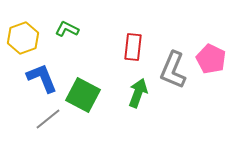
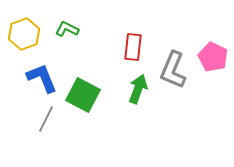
yellow hexagon: moved 1 px right, 4 px up
pink pentagon: moved 2 px right, 2 px up
green arrow: moved 4 px up
gray line: moved 2 px left; rotated 24 degrees counterclockwise
